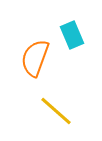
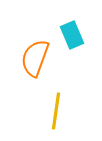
yellow line: rotated 57 degrees clockwise
